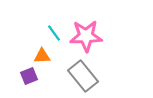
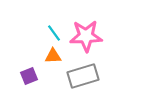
orange triangle: moved 11 px right
gray rectangle: rotated 68 degrees counterclockwise
